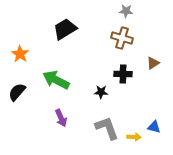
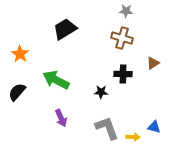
yellow arrow: moved 1 px left
